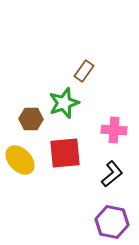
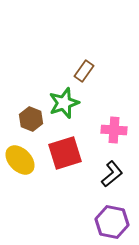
brown hexagon: rotated 20 degrees clockwise
red square: rotated 12 degrees counterclockwise
